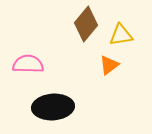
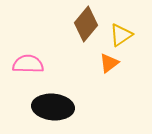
yellow triangle: rotated 25 degrees counterclockwise
orange triangle: moved 2 px up
black ellipse: rotated 9 degrees clockwise
